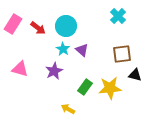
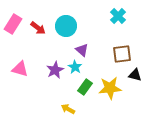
cyan star: moved 12 px right, 18 px down
purple star: moved 1 px right, 1 px up
